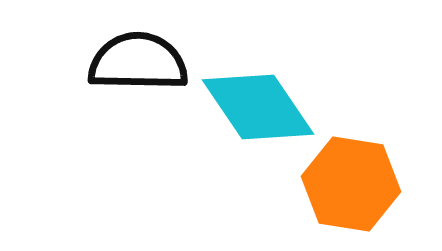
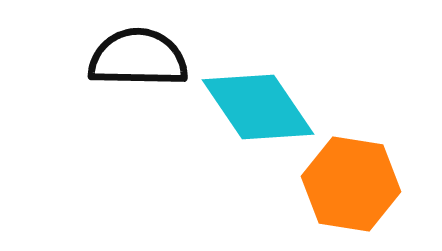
black semicircle: moved 4 px up
